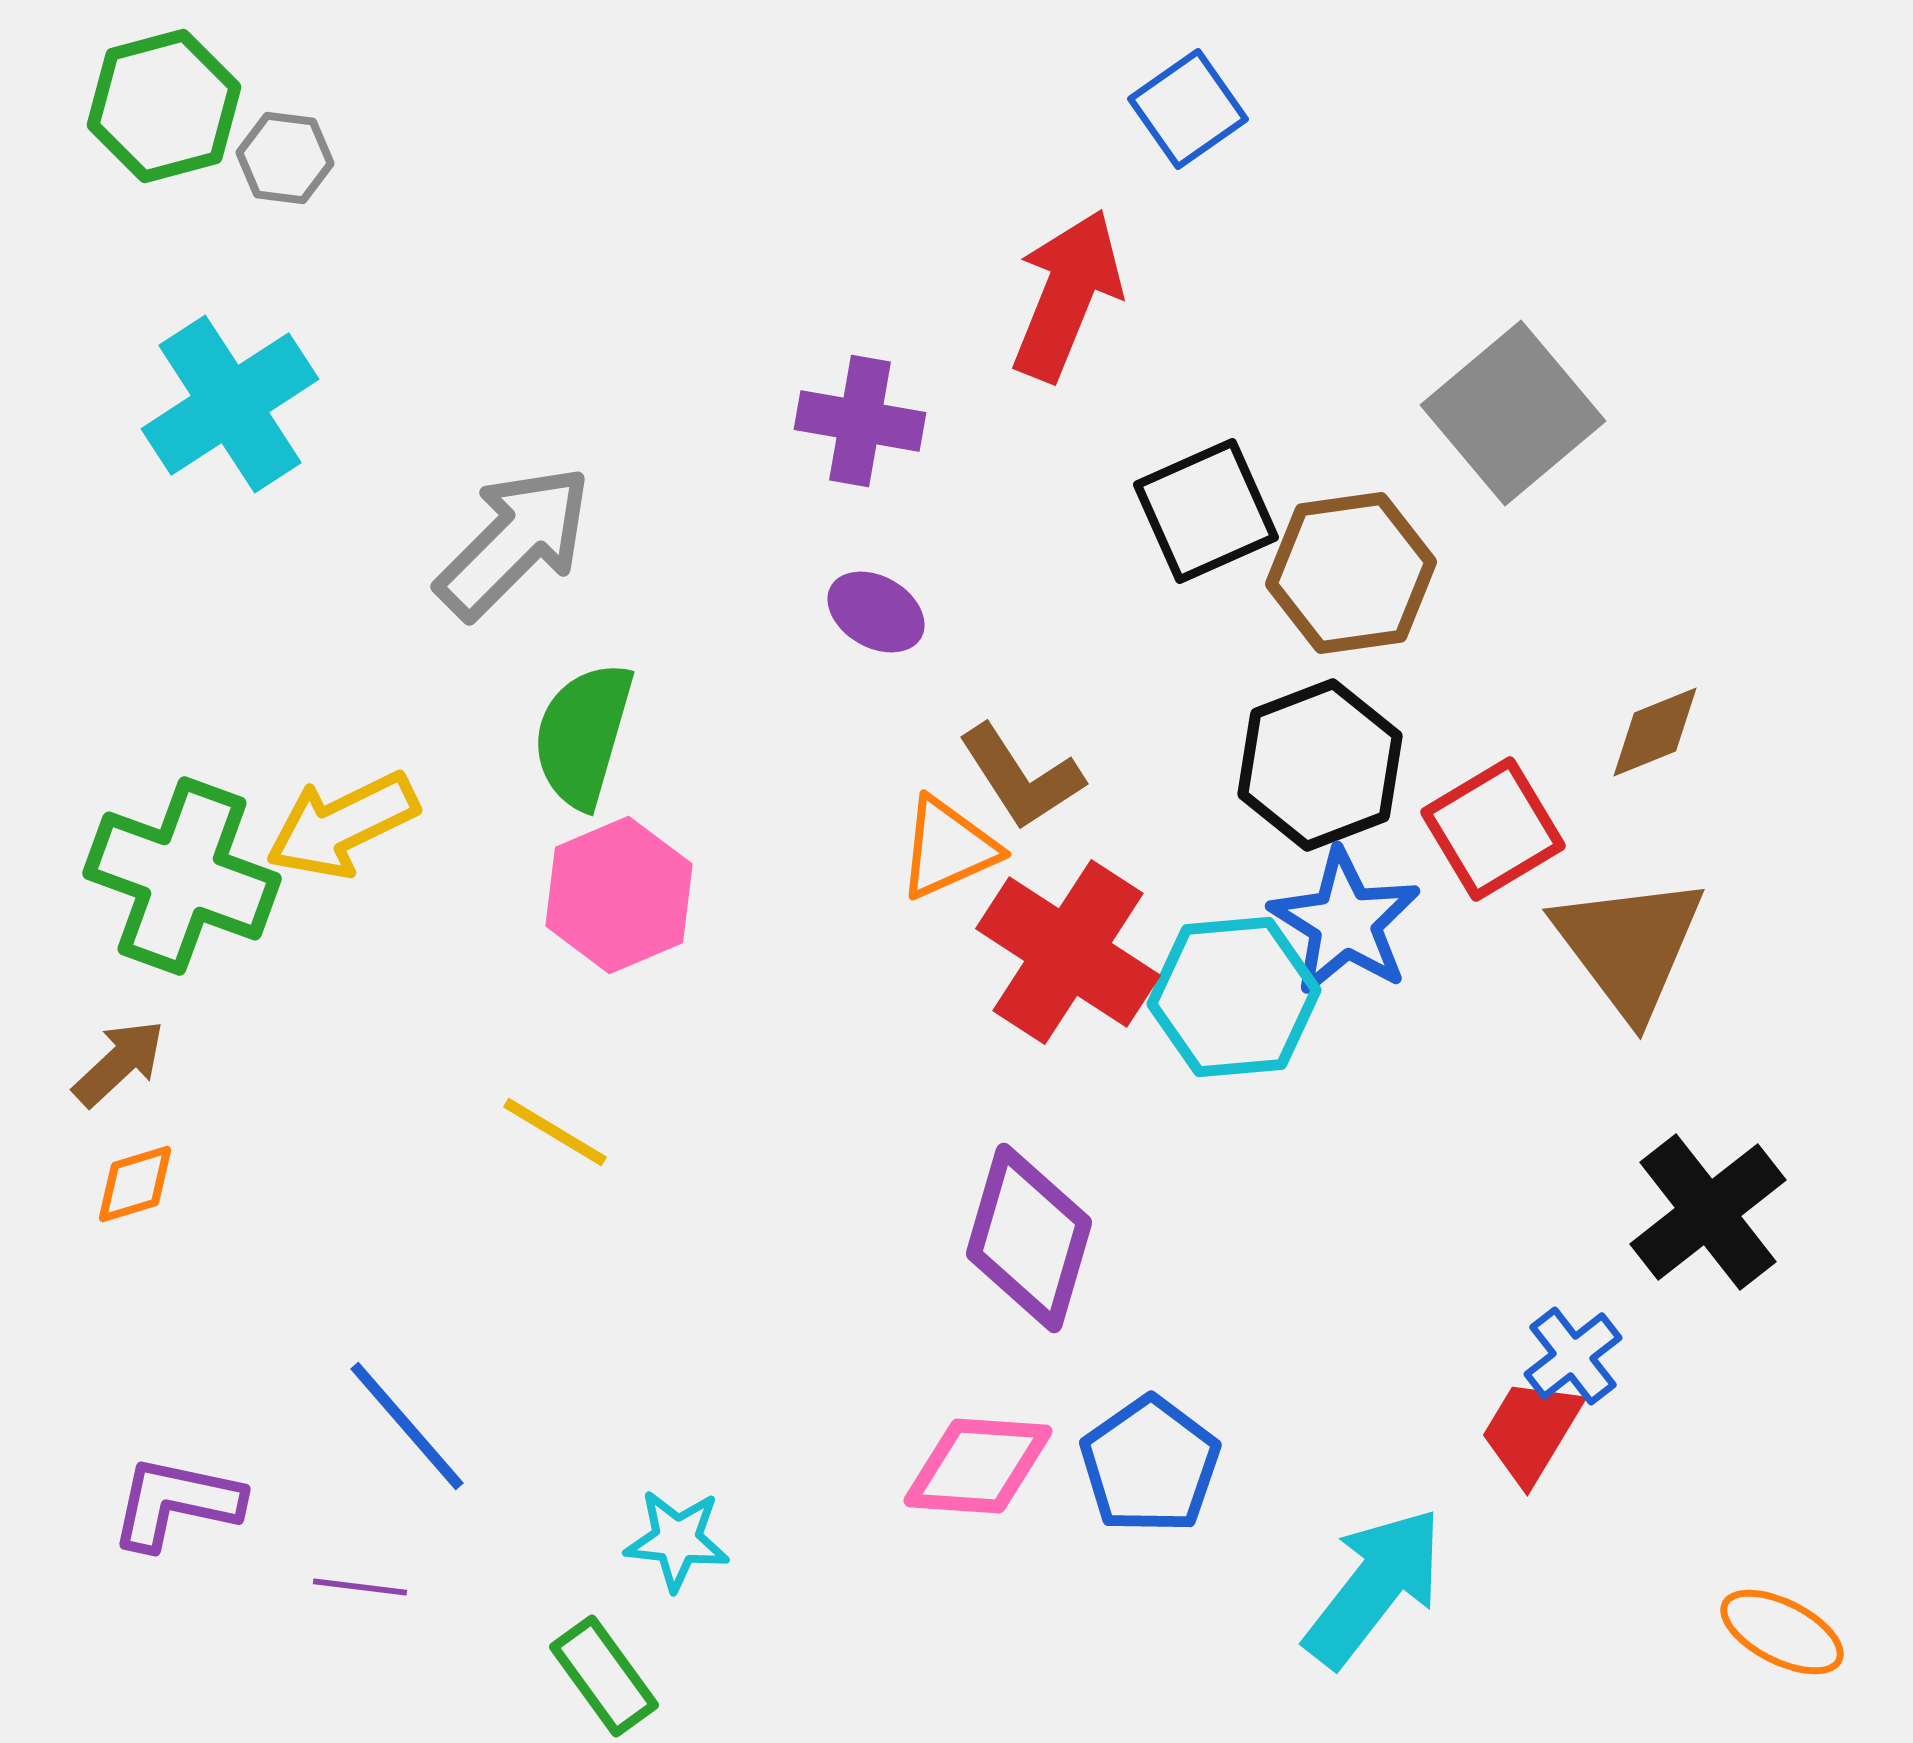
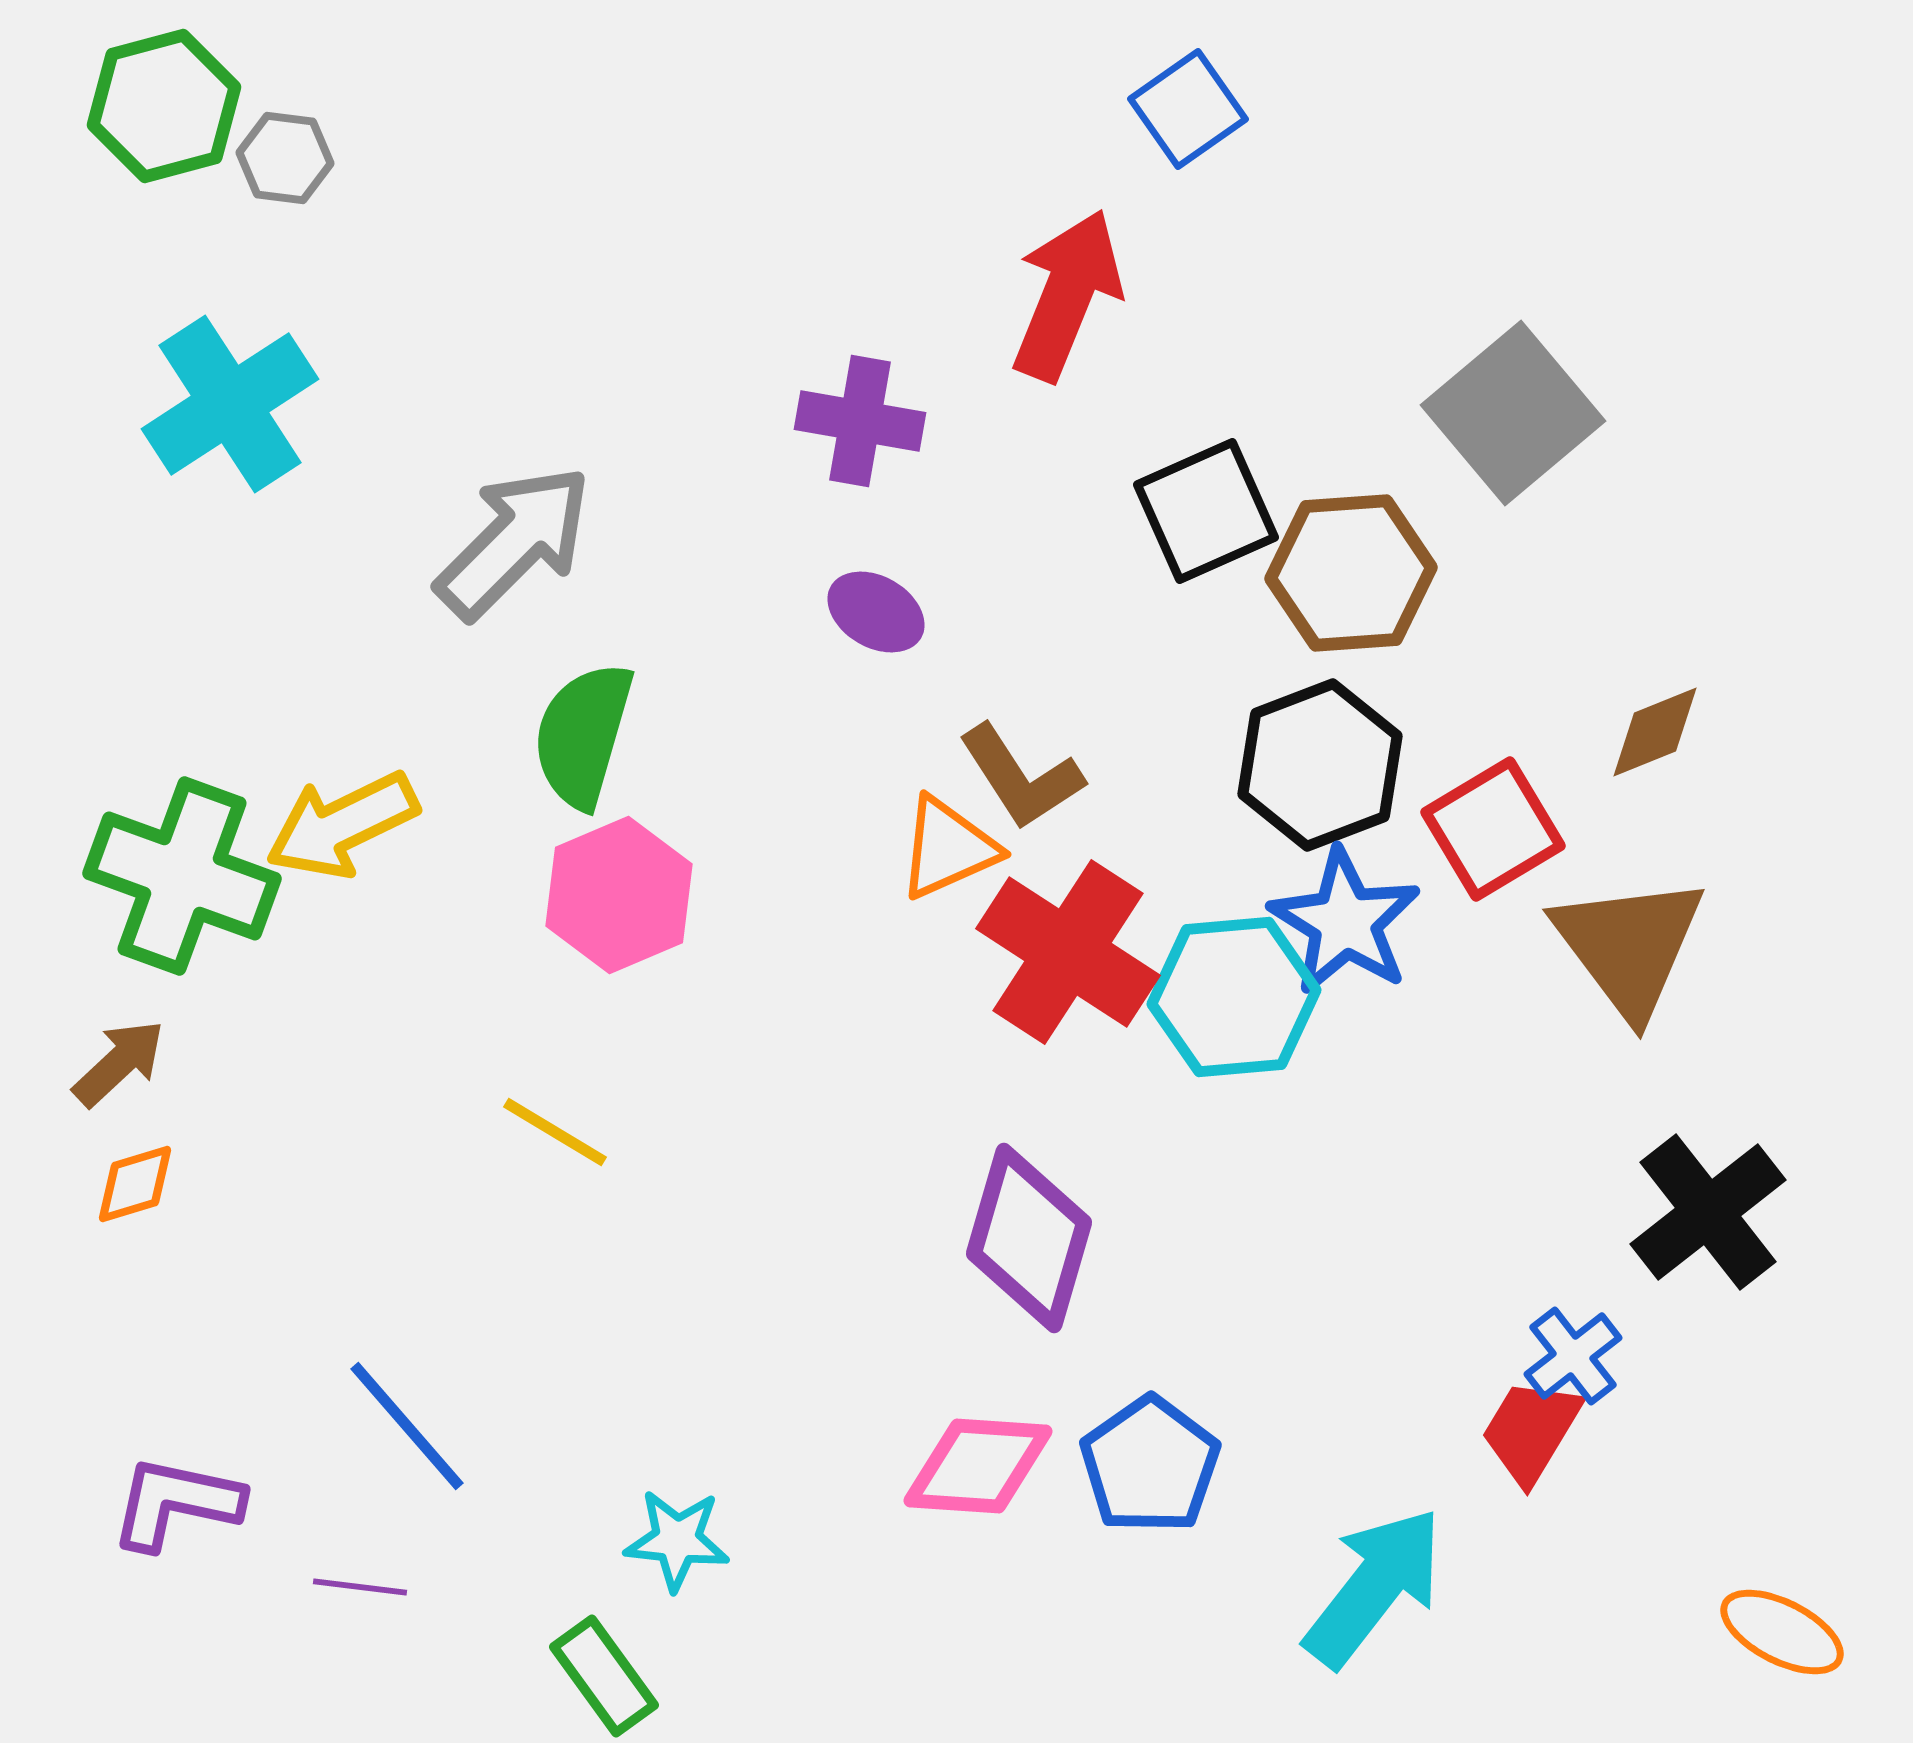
brown hexagon: rotated 4 degrees clockwise
